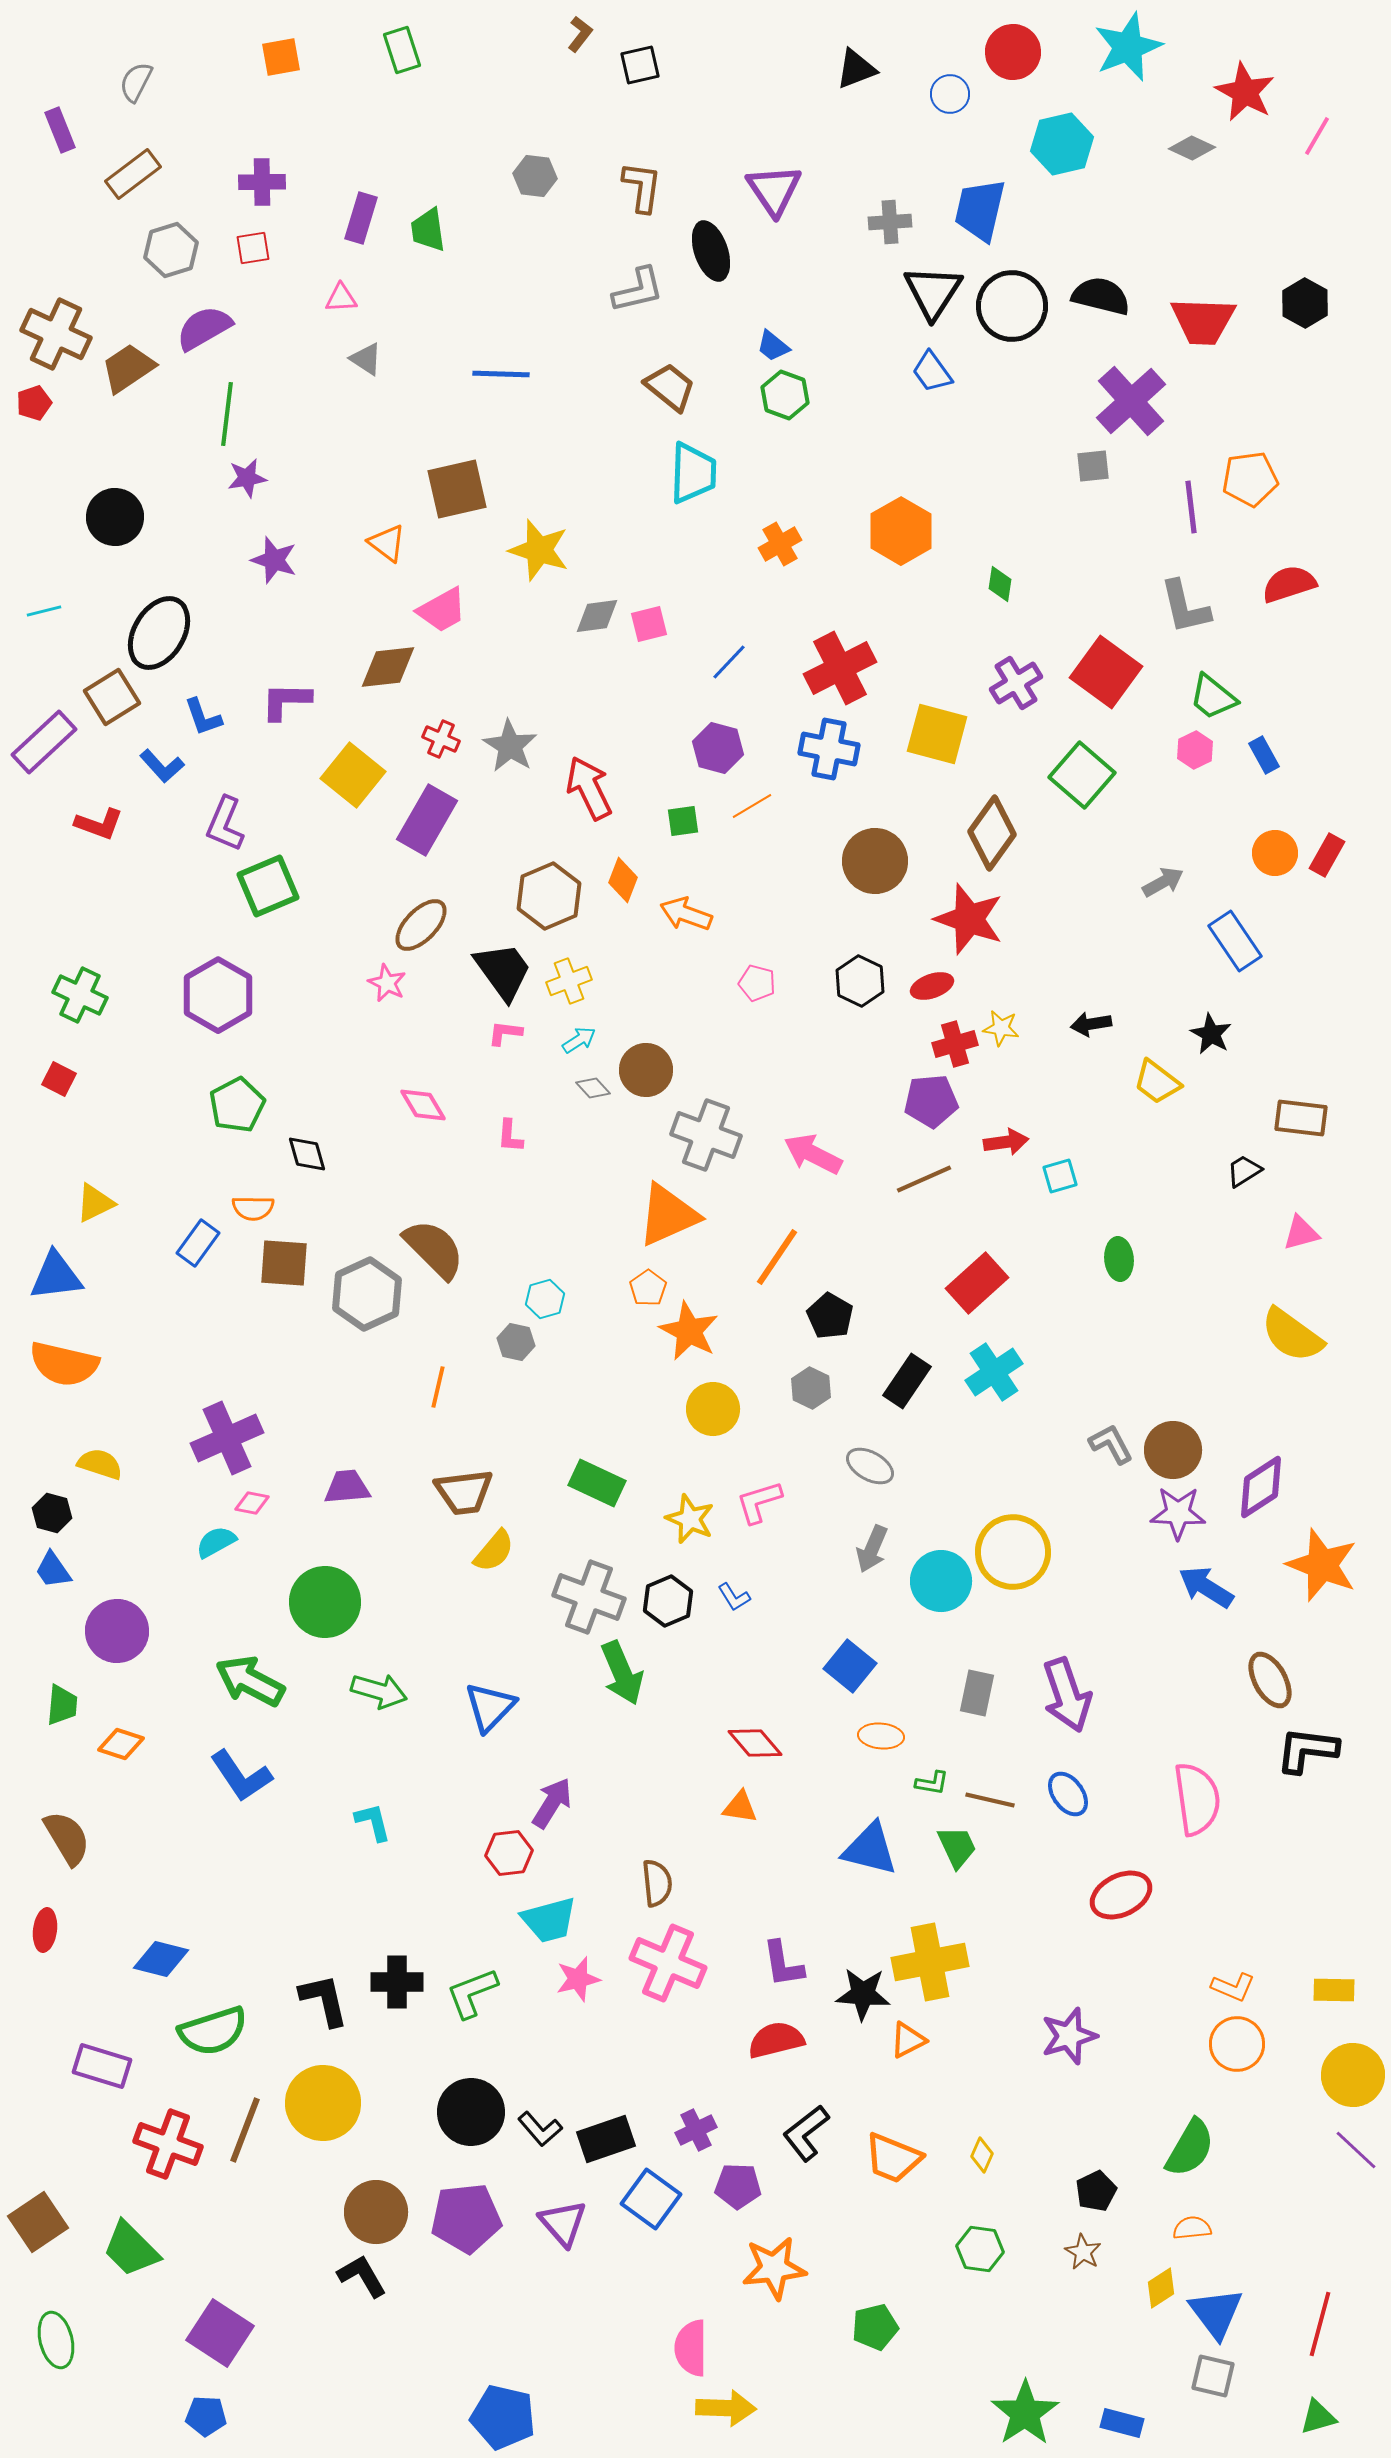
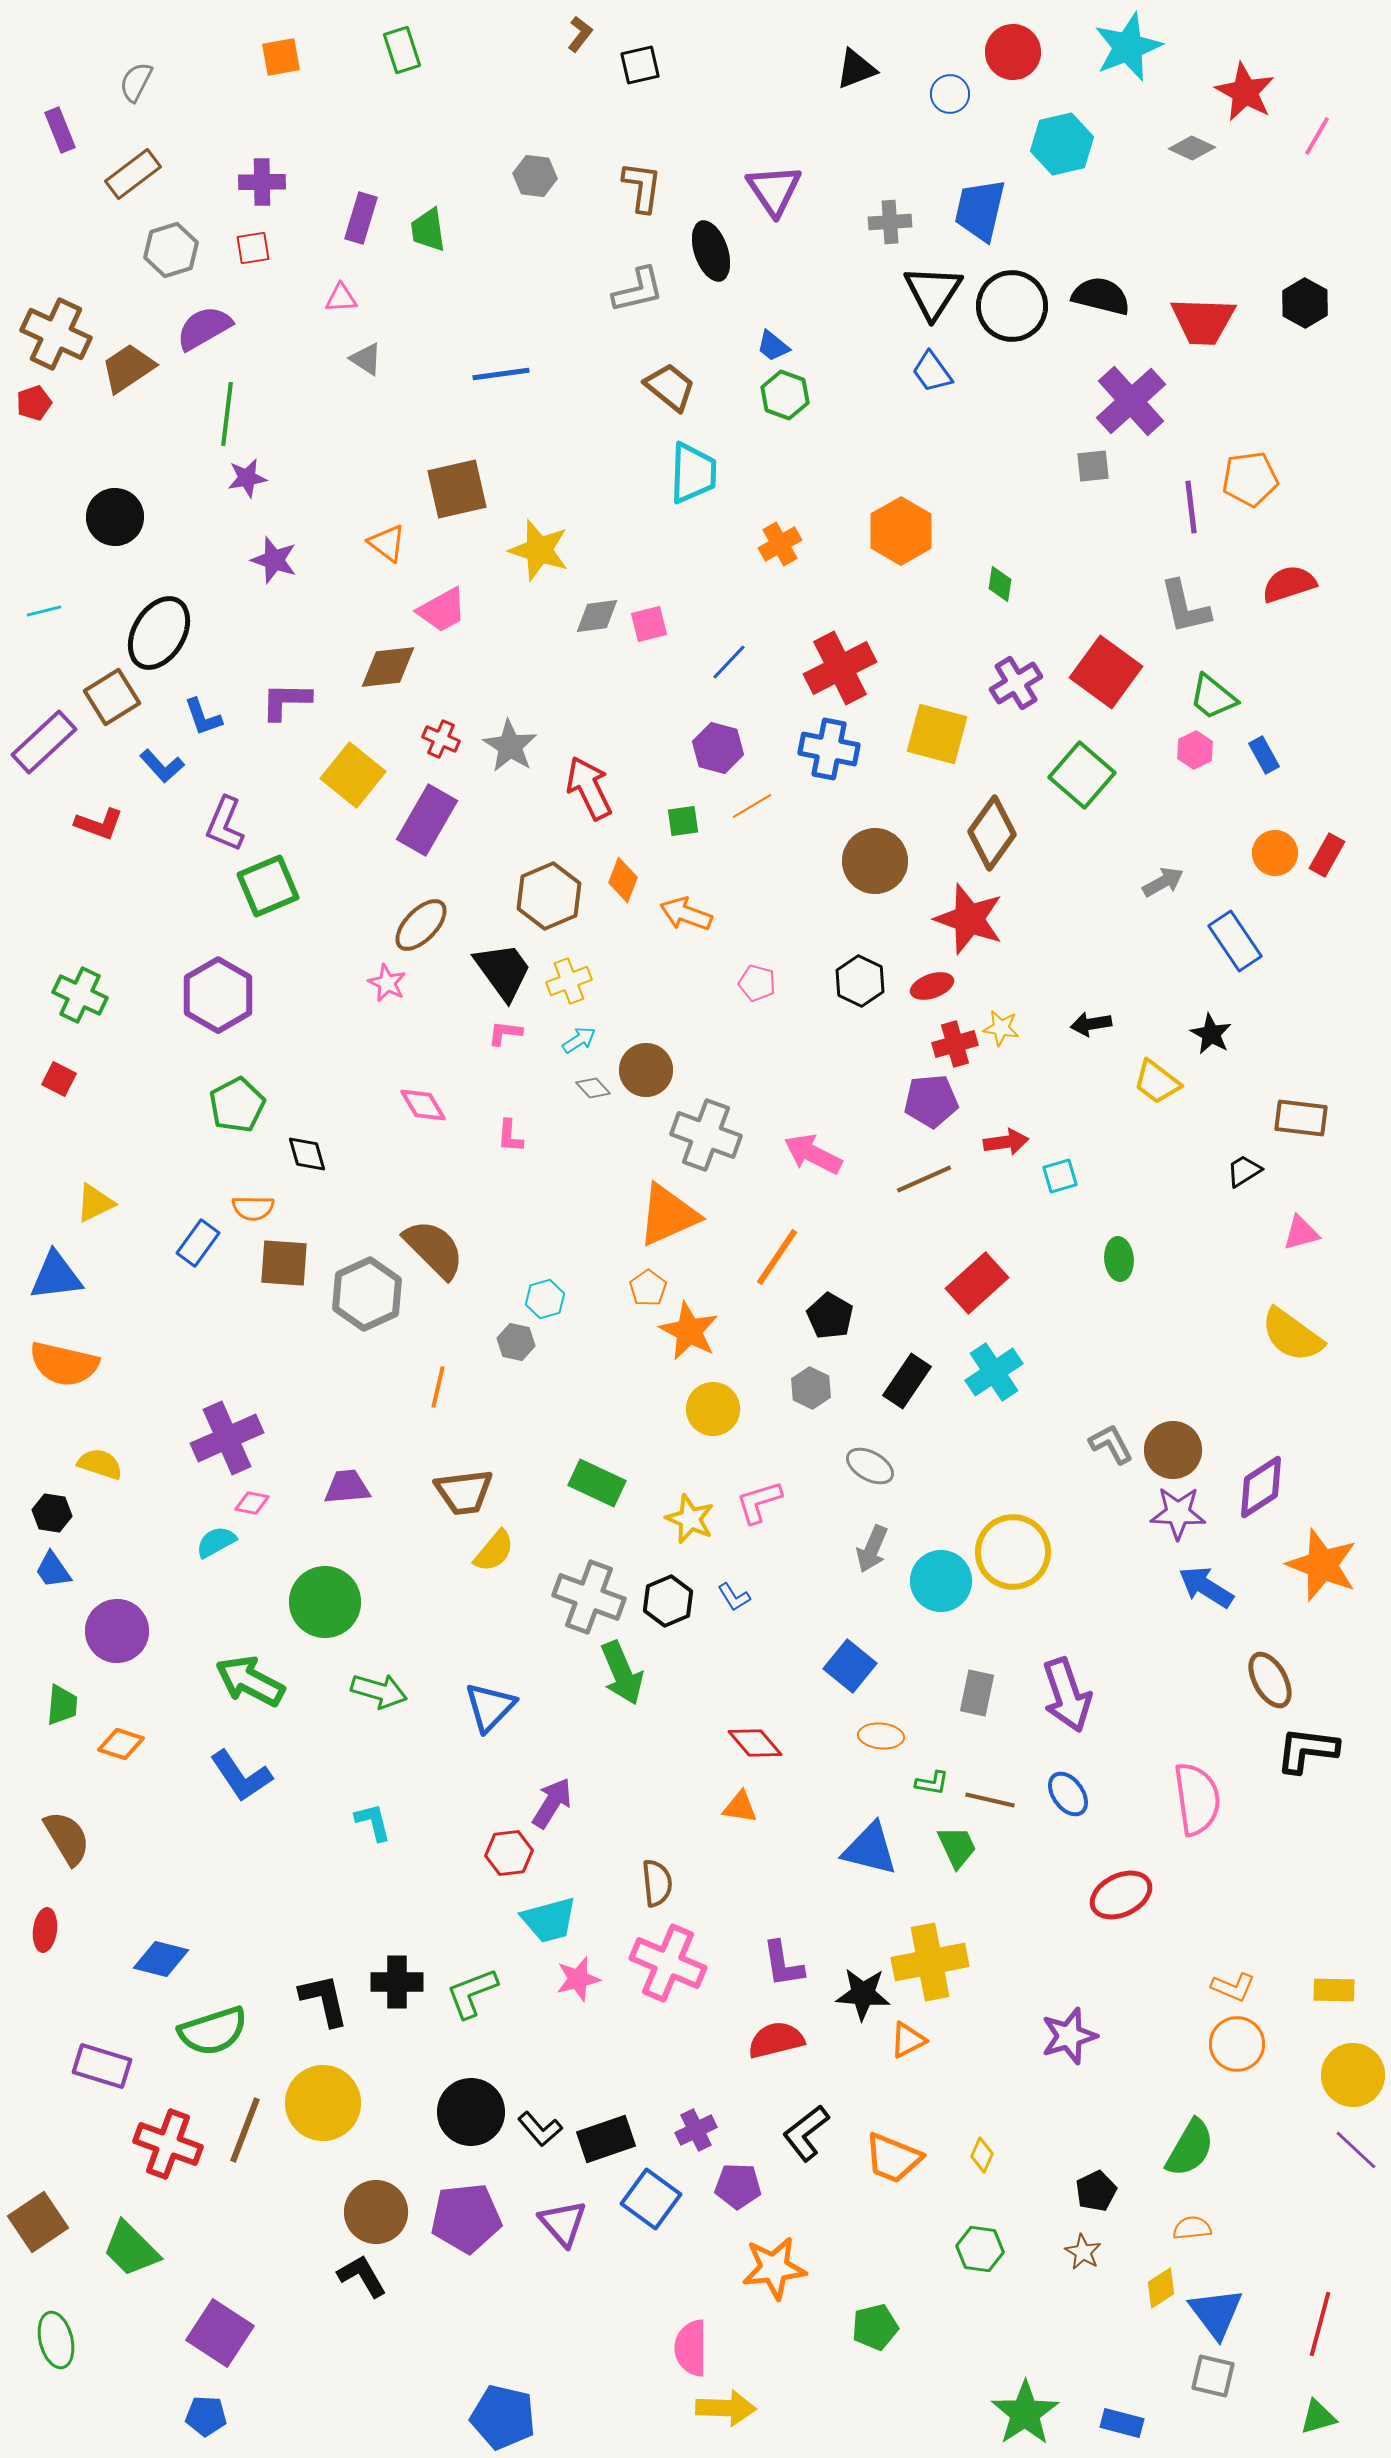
blue line at (501, 374): rotated 10 degrees counterclockwise
black hexagon at (52, 1513): rotated 6 degrees counterclockwise
